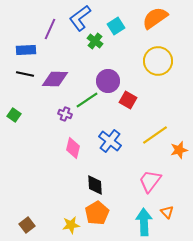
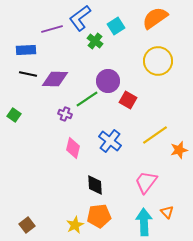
purple line: moved 2 px right; rotated 50 degrees clockwise
black line: moved 3 px right
green line: moved 1 px up
pink trapezoid: moved 4 px left, 1 px down
orange pentagon: moved 2 px right, 3 px down; rotated 25 degrees clockwise
yellow star: moved 4 px right; rotated 18 degrees counterclockwise
